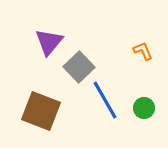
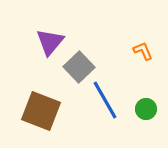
purple triangle: moved 1 px right
green circle: moved 2 px right, 1 px down
